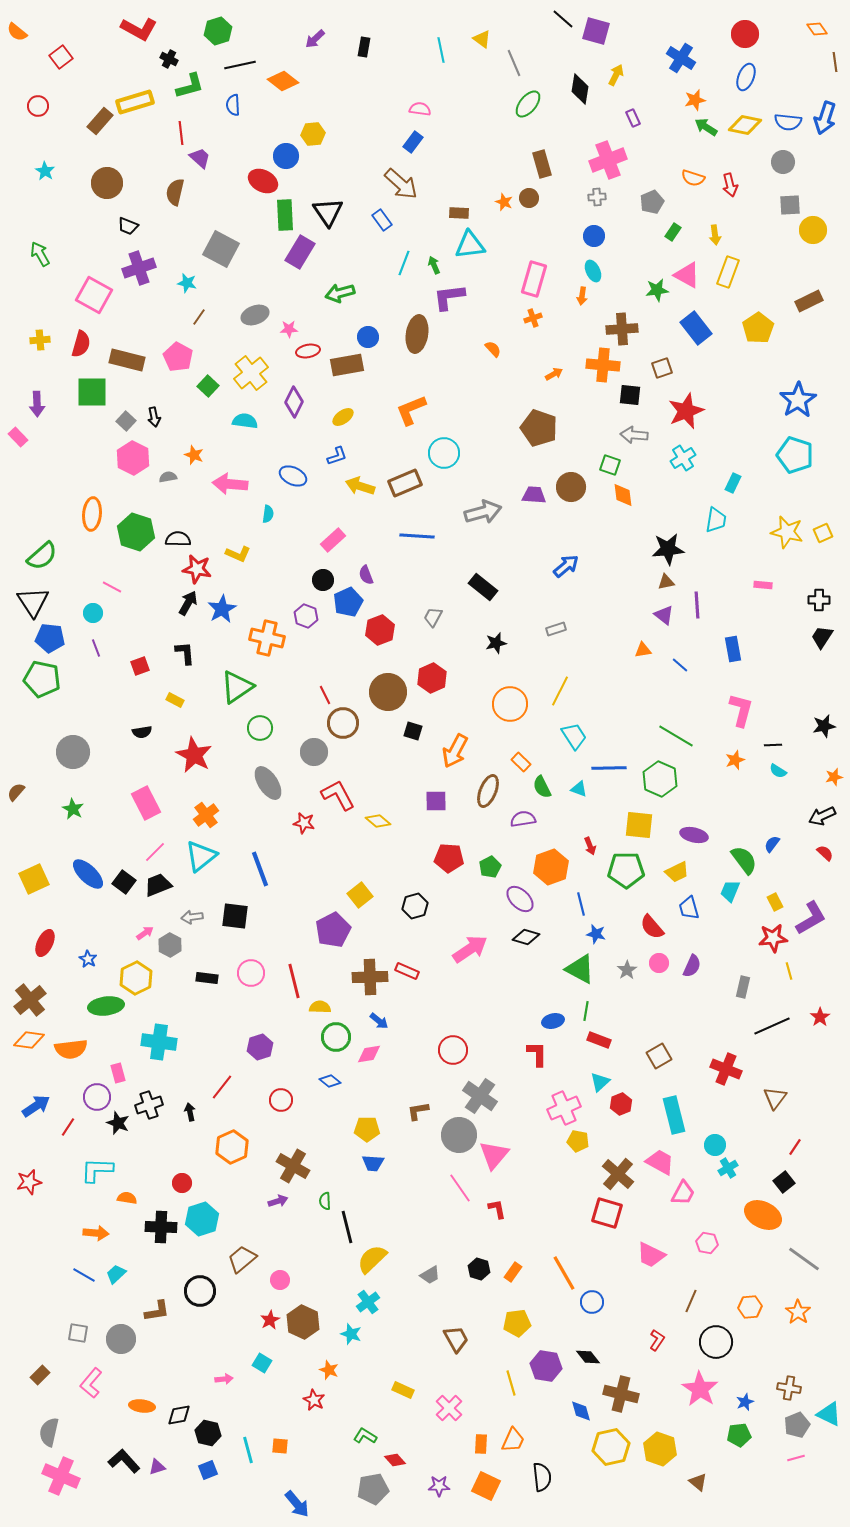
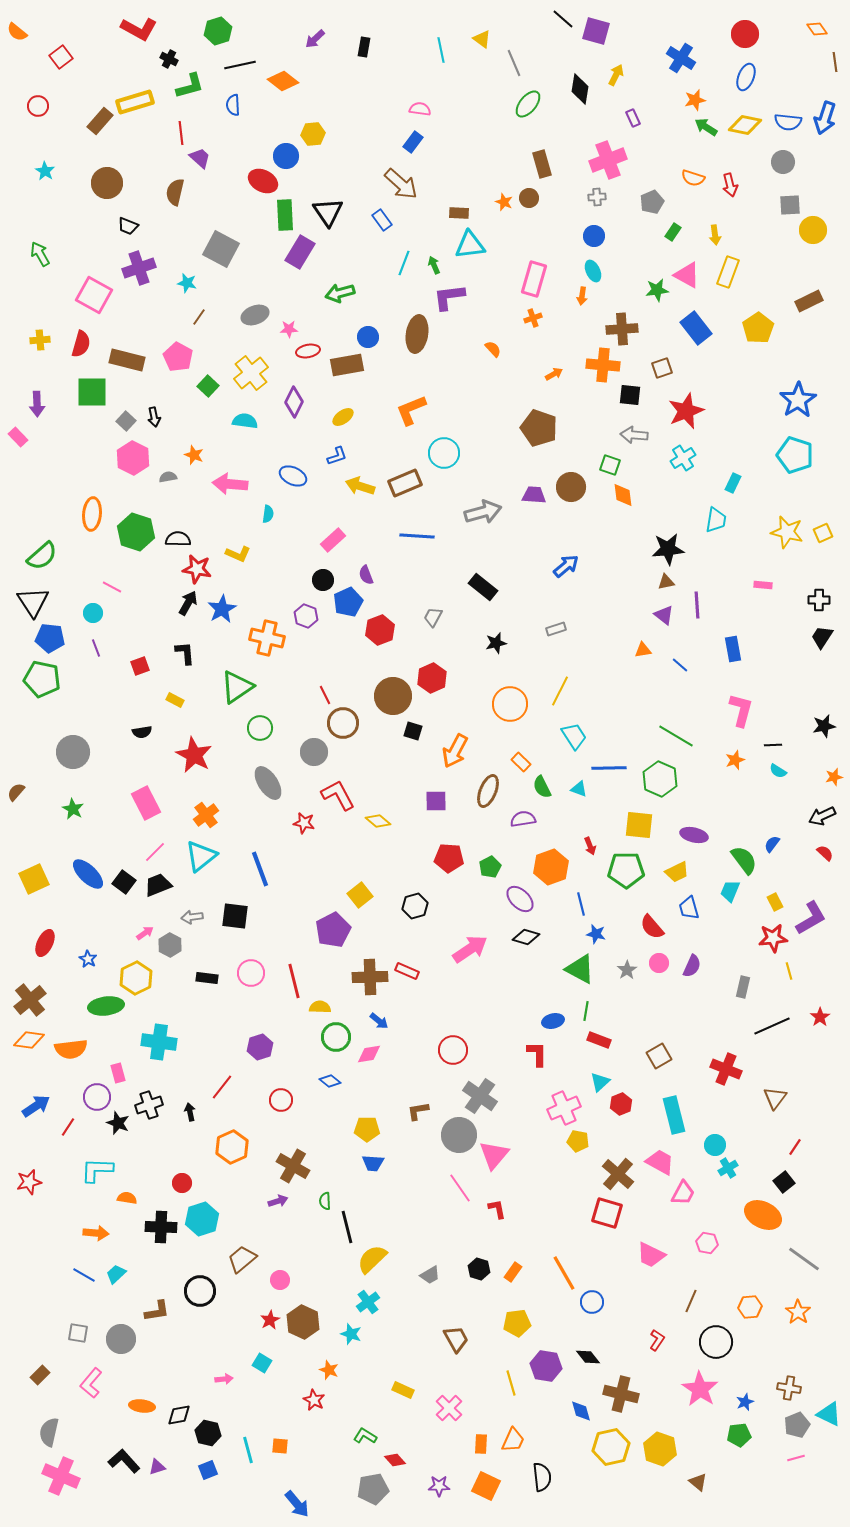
brown circle at (388, 692): moved 5 px right, 4 px down
